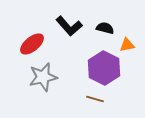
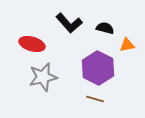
black L-shape: moved 3 px up
red ellipse: rotated 55 degrees clockwise
purple hexagon: moved 6 px left
